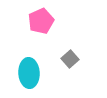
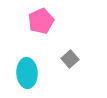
cyan ellipse: moved 2 px left
